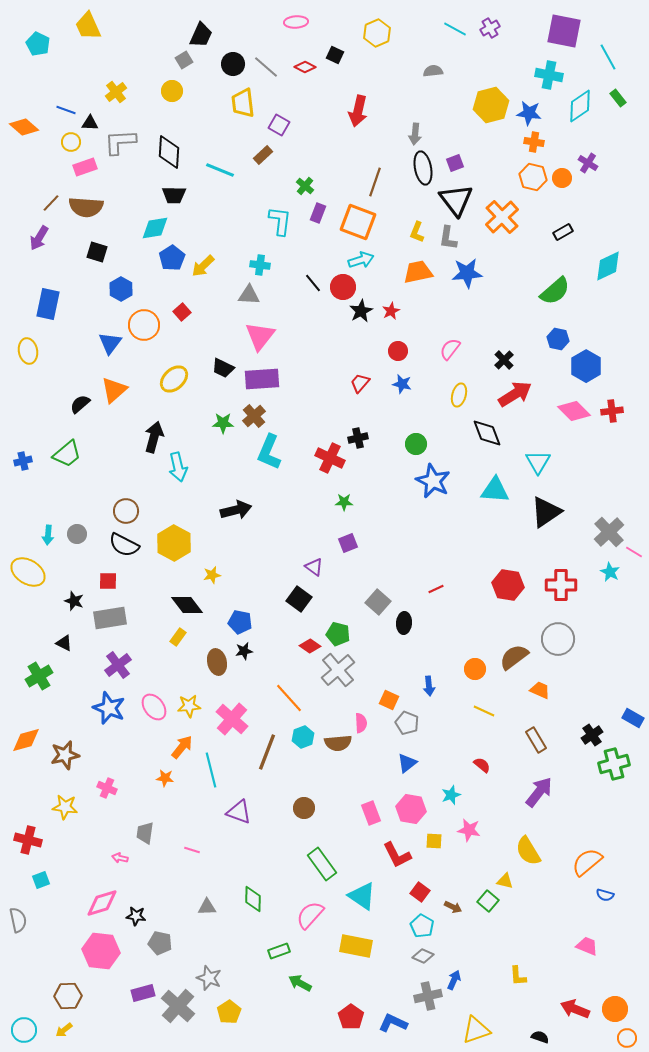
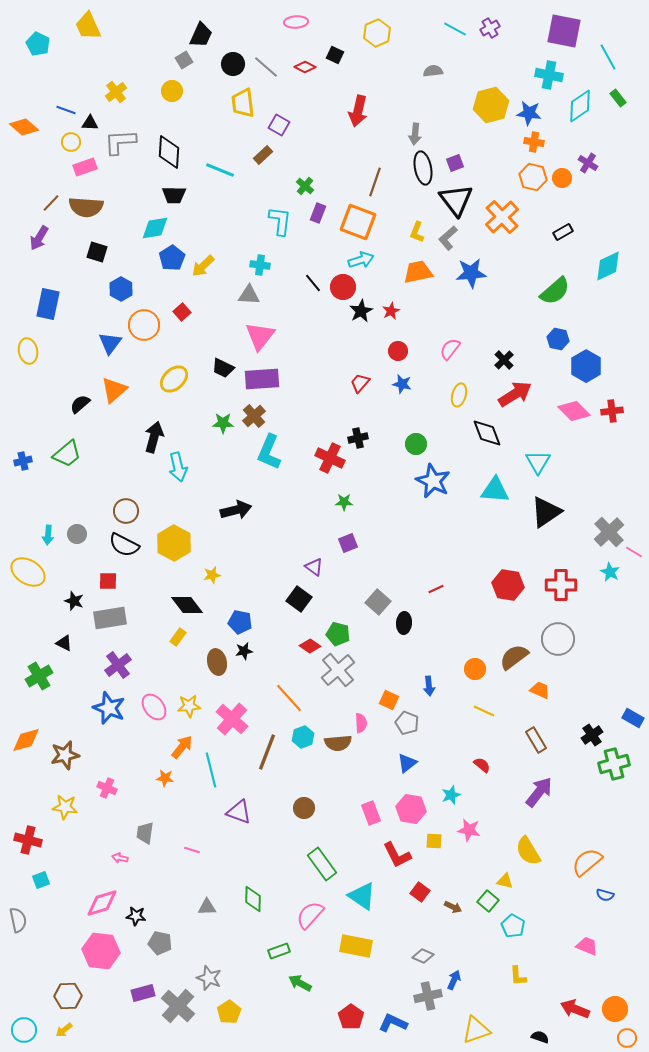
gray L-shape at (448, 238): rotated 40 degrees clockwise
blue star at (467, 273): moved 4 px right
cyan pentagon at (422, 926): moved 91 px right
